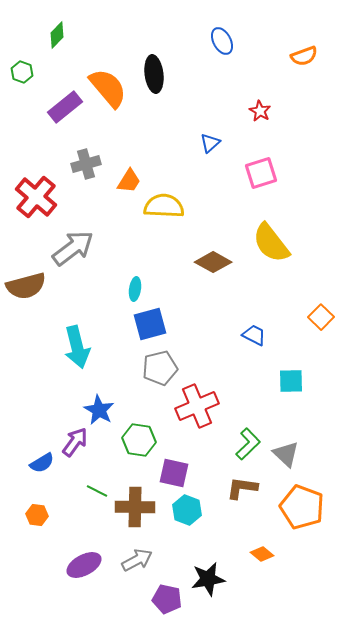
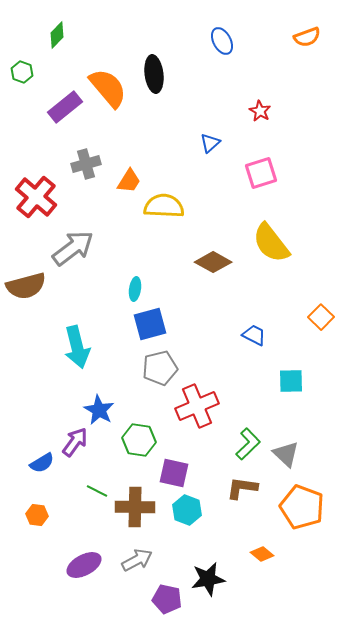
orange semicircle at (304, 56): moved 3 px right, 19 px up
